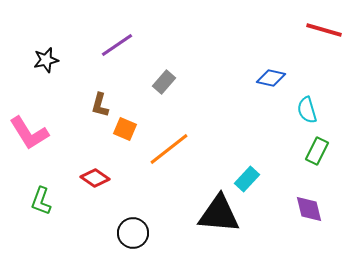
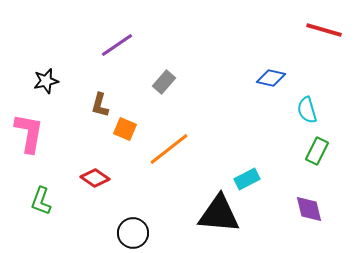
black star: moved 21 px down
pink L-shape: rotated 138 degrees counterclockwise
cyan rectangle: rotated 20 degrees clockwise
